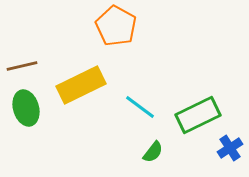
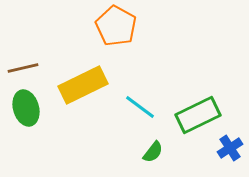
brown line: moved 1 px right, 2 px down
yellow rectangle: moved 2 px right
